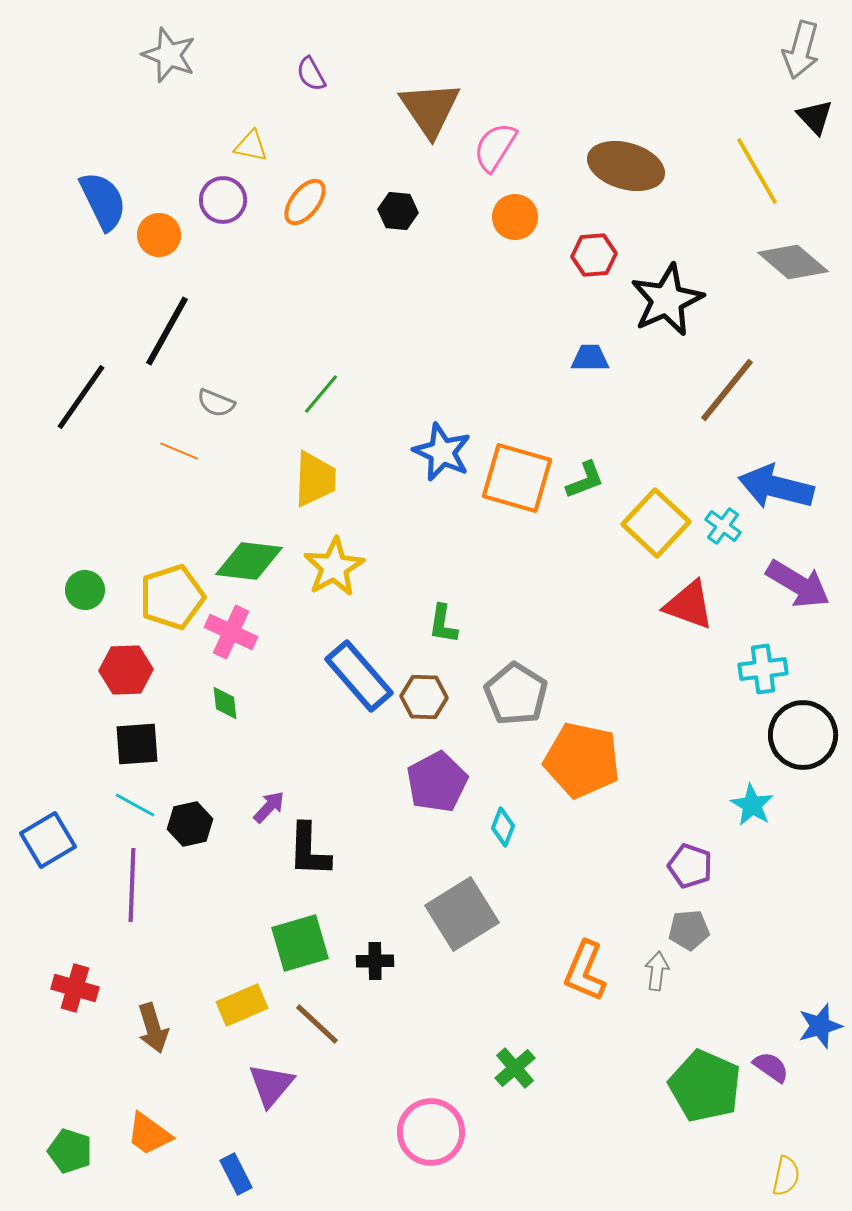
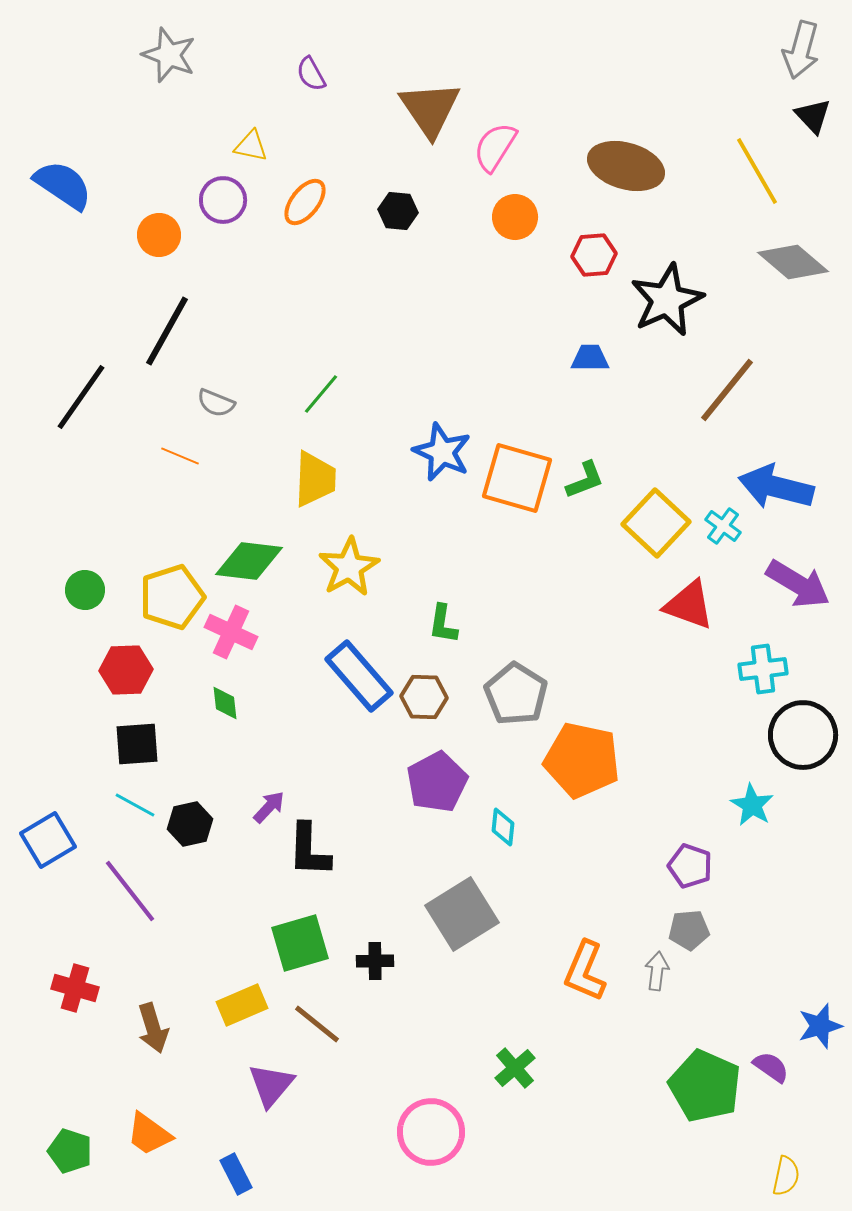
black triangle at (815, 117): moved 2 px left, 1 px up
blue semicircle at (103, 201): moved 40 px left, 16 px up; rotated 30 degrees counterclockwise
orange line at (179, 451): moved 1 px right, 5 px down
yellow star at (334, 567): moved 15 px right
cyan diamond at (503, 827): rotated 15 degrees counterclockwise
purple line at (132, 885): moved 2 px left, 6 px down; rotated 40 degrees counterclockwise
brown line at (317, 1024): rotated 4 degrees counterclockwise
